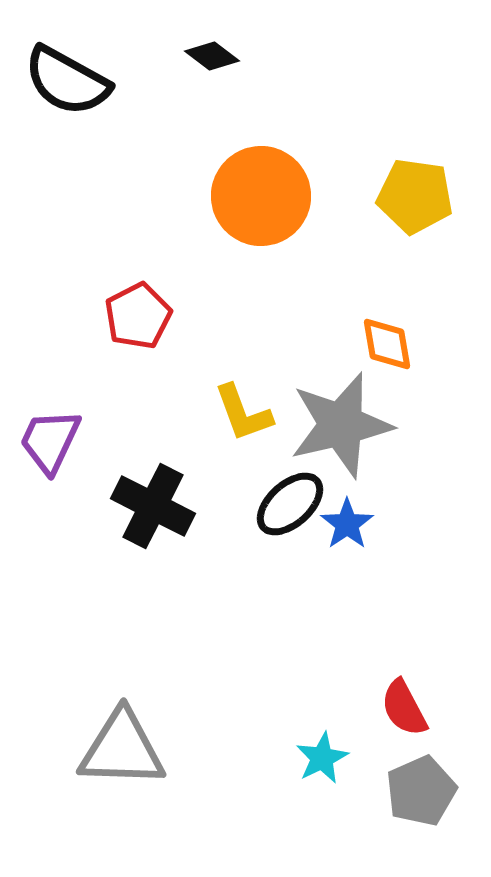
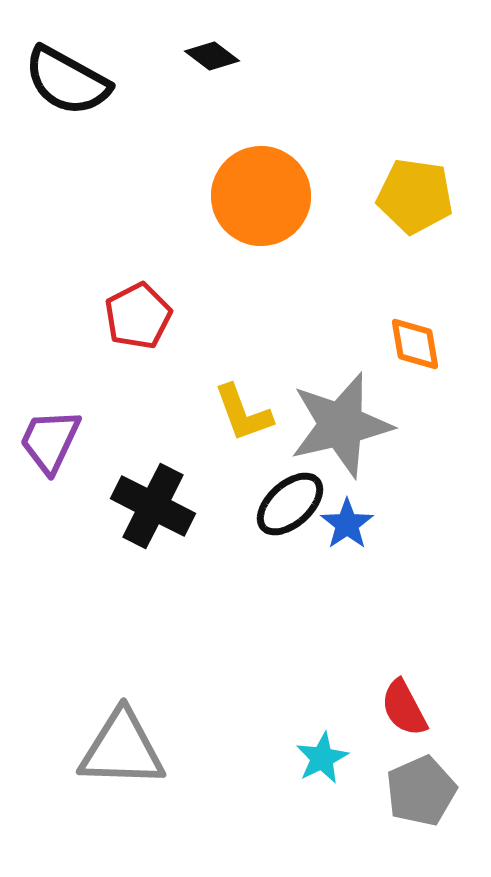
orange diamond: moved 28 px right
